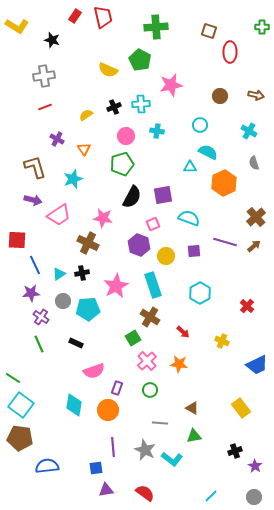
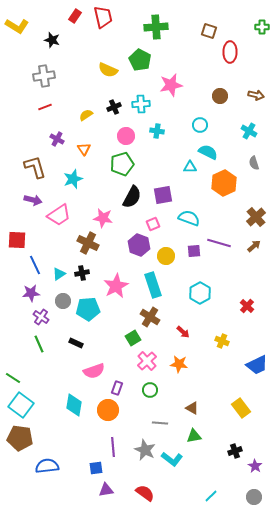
purple line at (225, 242): moved 6 px left, 1 px down
